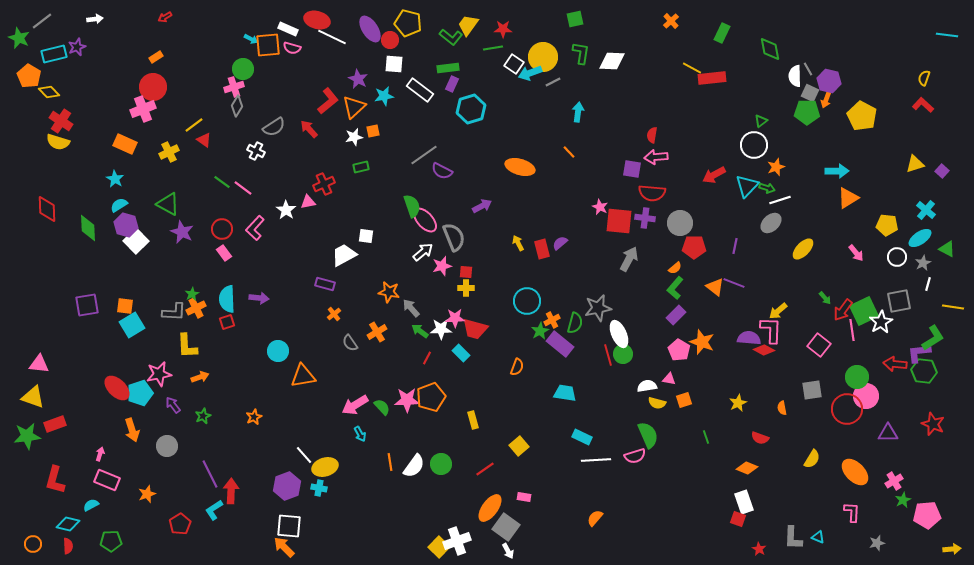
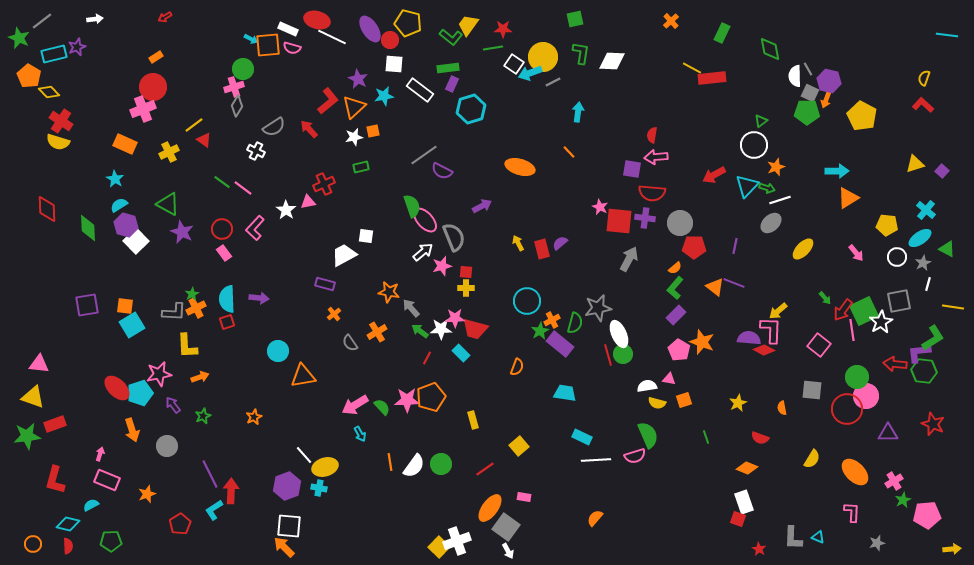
gray square at (812, 390): rotated 15 degrees clockwise
